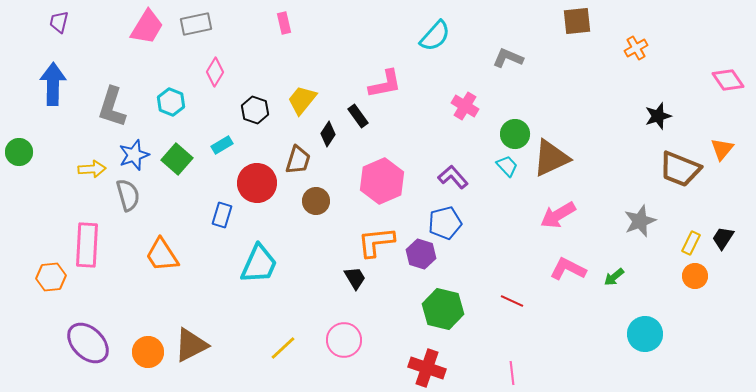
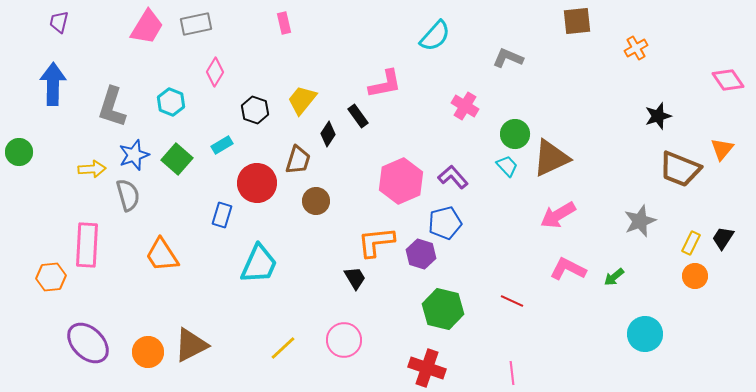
pink hexagon at (382, 181): moved 19 px right
